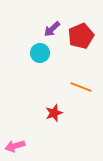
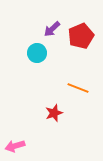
cyan circle: moved 3 px left
orange line: moved 3 px left, 1 px down
